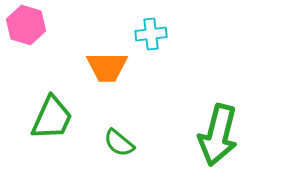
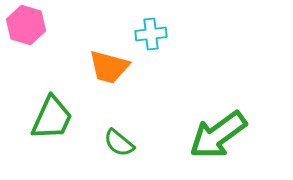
orange trapezoid: moved 2 px right; rotated 15 degrees clockwise
green arrow: rotated 40 degrees clockwise
